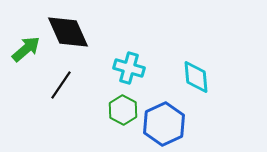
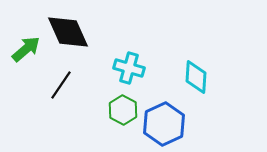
cyan diamond: rotated 8 degrees clockwise
